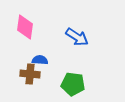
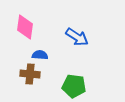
blue semicircle: moved 5 px up
green pentagon: moved 1 px right, 2 px down
